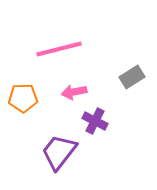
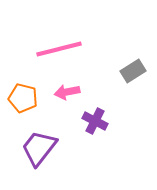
gray rectangle: moved 1 px right, 6 px up
pink arrow: moved 7 px left
orange pentagon: rotated 16 degrees clockwise
purple trapezoid: moved 20 px left, 4 px up
